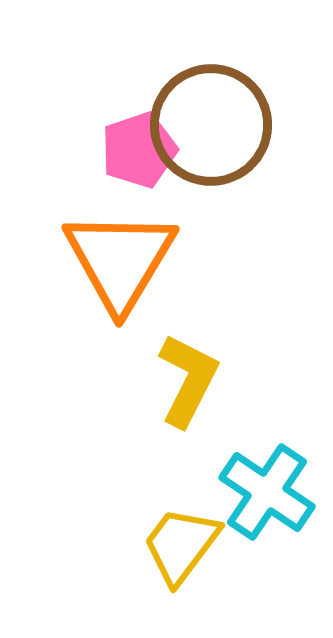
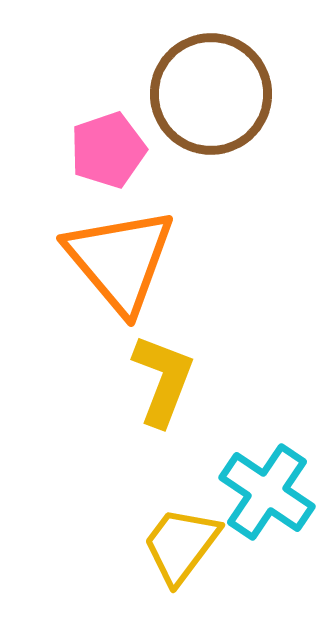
brown circle: moved 31 px up
pink pentagon: moved 31 px left
orange triangle: rotated 11 degrees counterclockwise
yellow L-shape: moved 25 px left; rotated 6 degrees counterclockwise
